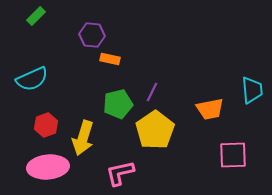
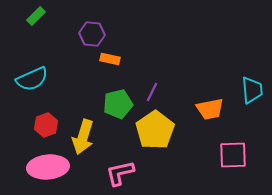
purple hexagon: moved 1 px up
yellow arrow: moved 1 px up
